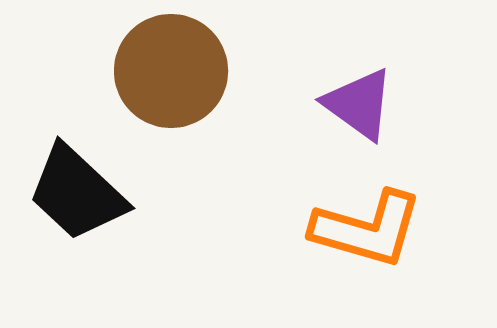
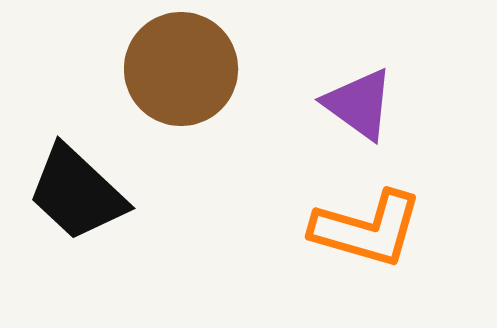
brown circle: moved 10 px right, 2 px up
